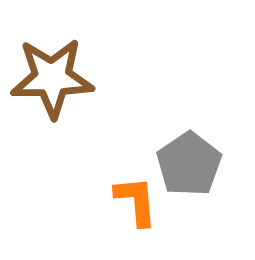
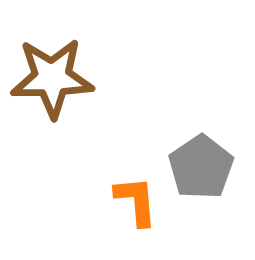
gray pentagon: moved 12 px right, 3 px down
